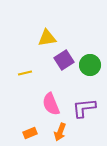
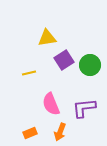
yellow line: moved 4 px right
